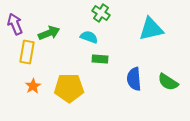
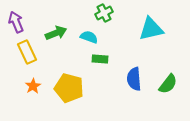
green cross: moved 3 px right; rotated 30 degrees clockwise
purple arrow: moved 1 px right, 2 px up
green arrow: moved 7 px right
yellow rectangle: rotated 35 degrees counterclockwise
green semicircle: moved 2 px down; rotated 85 degrees counterclockwise
yellow pentagon: rotated 16 degrees clockwise
